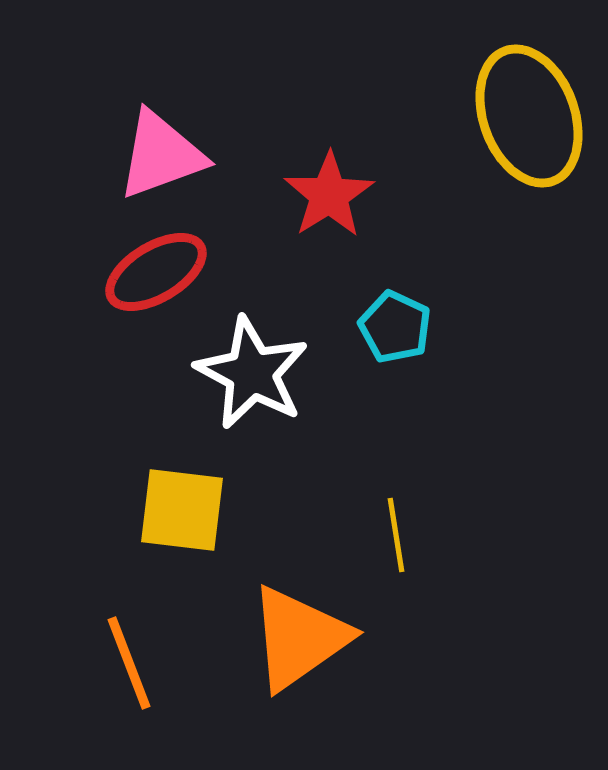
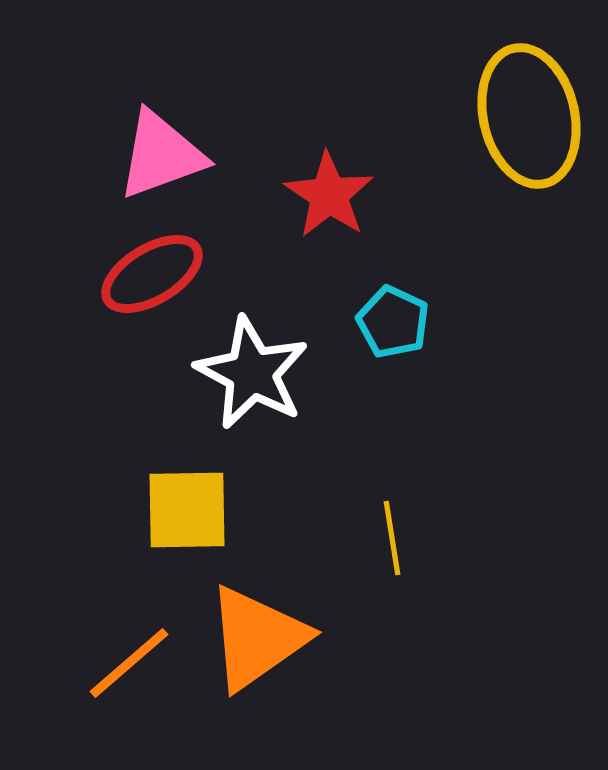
yellow ellipse: rotated 7 degrees clockwise
red star: rotated 6 degrees counterclockwise
red ellipse: moved 4 px left, 2 px down
cyan pentagon: moved 2 px left, 5 px up
yellow square: moved 5 px right; rotated 8 degrees counterclockwise
yellow line: moved 4 px left, 3 px down
orange triangle: moved 42 px left
orange line: rotated 70 degrees clockwise
